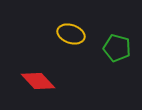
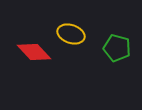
red diamond: moved 4 px left, 29 px up
